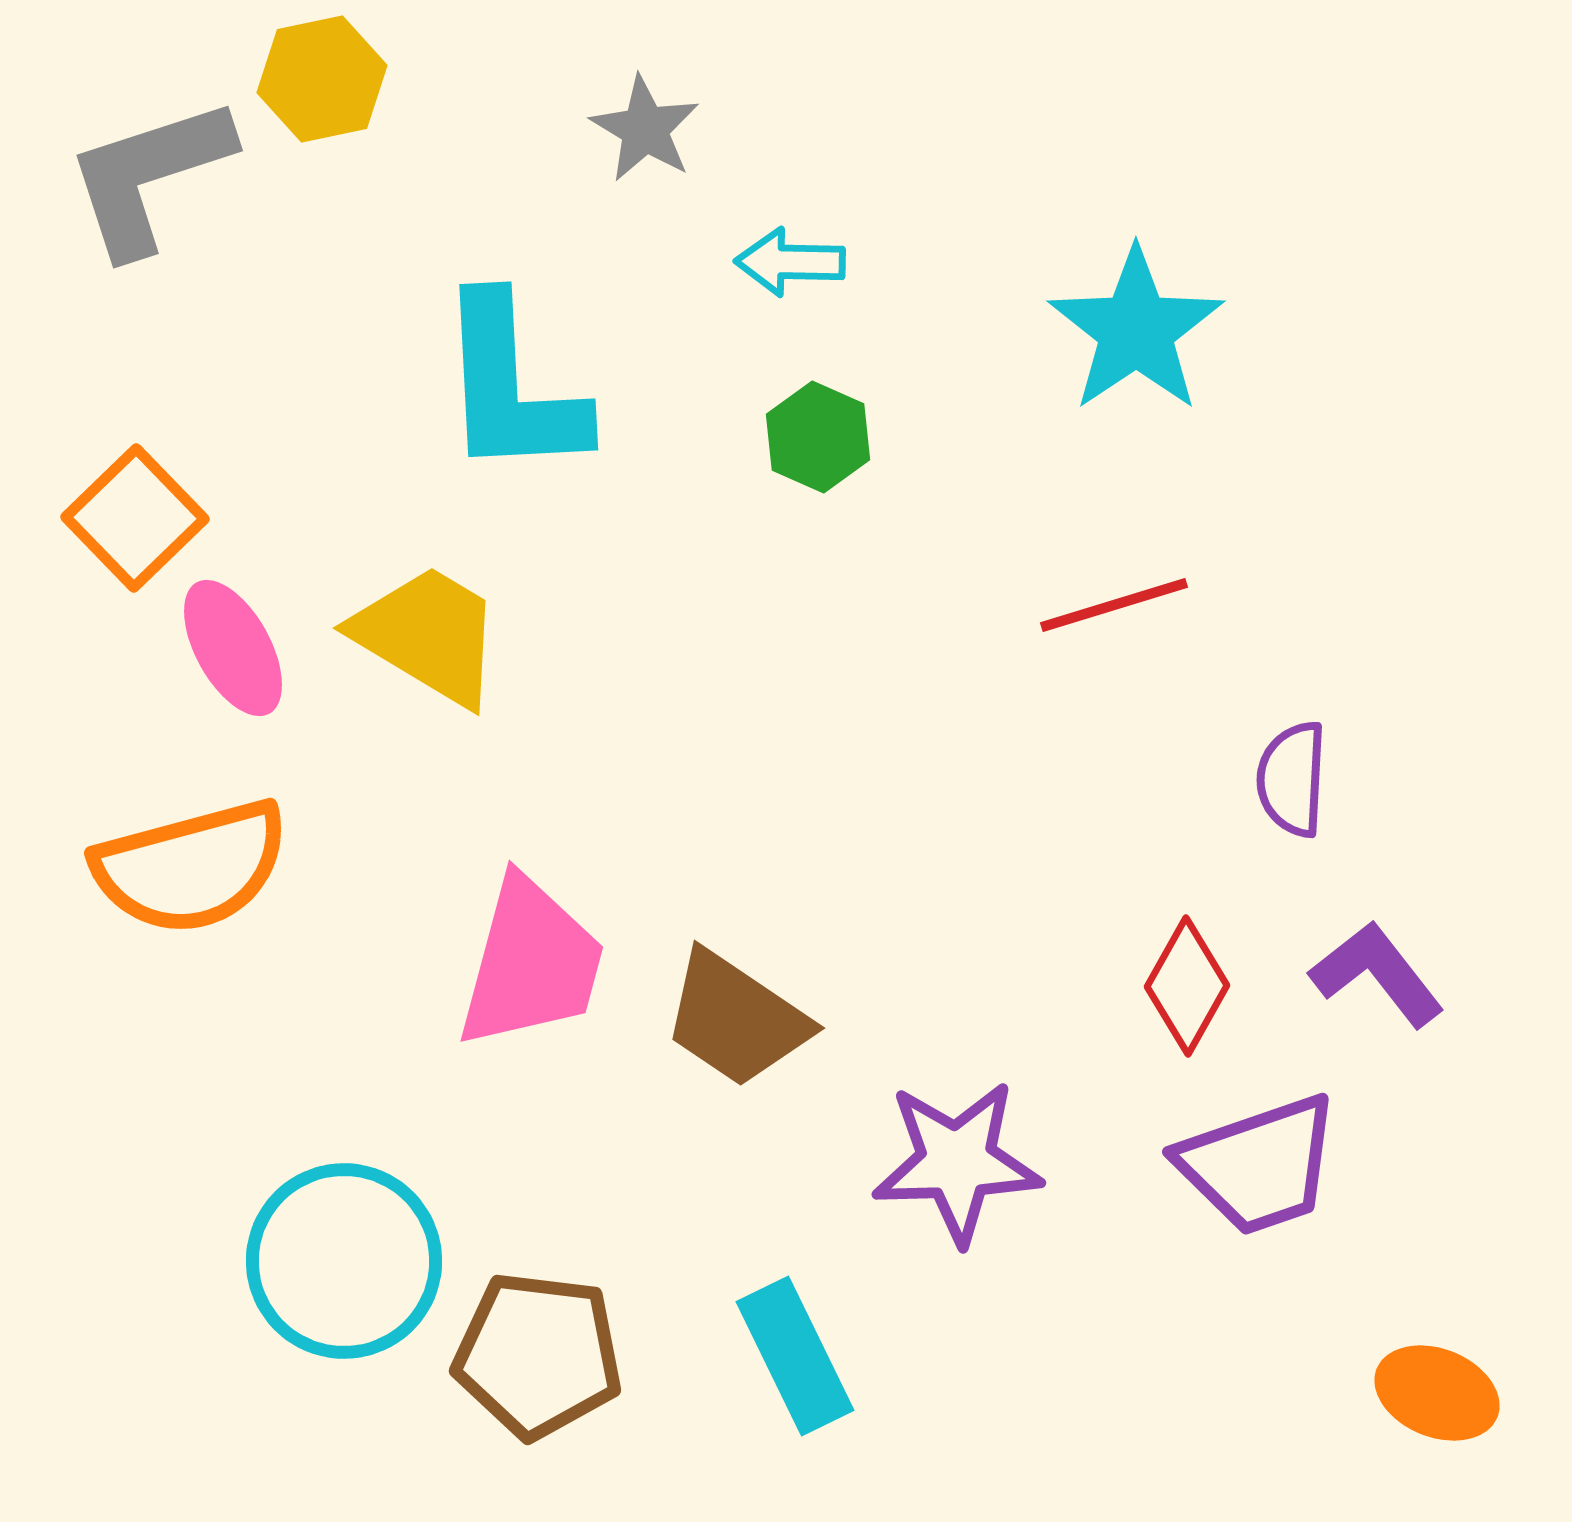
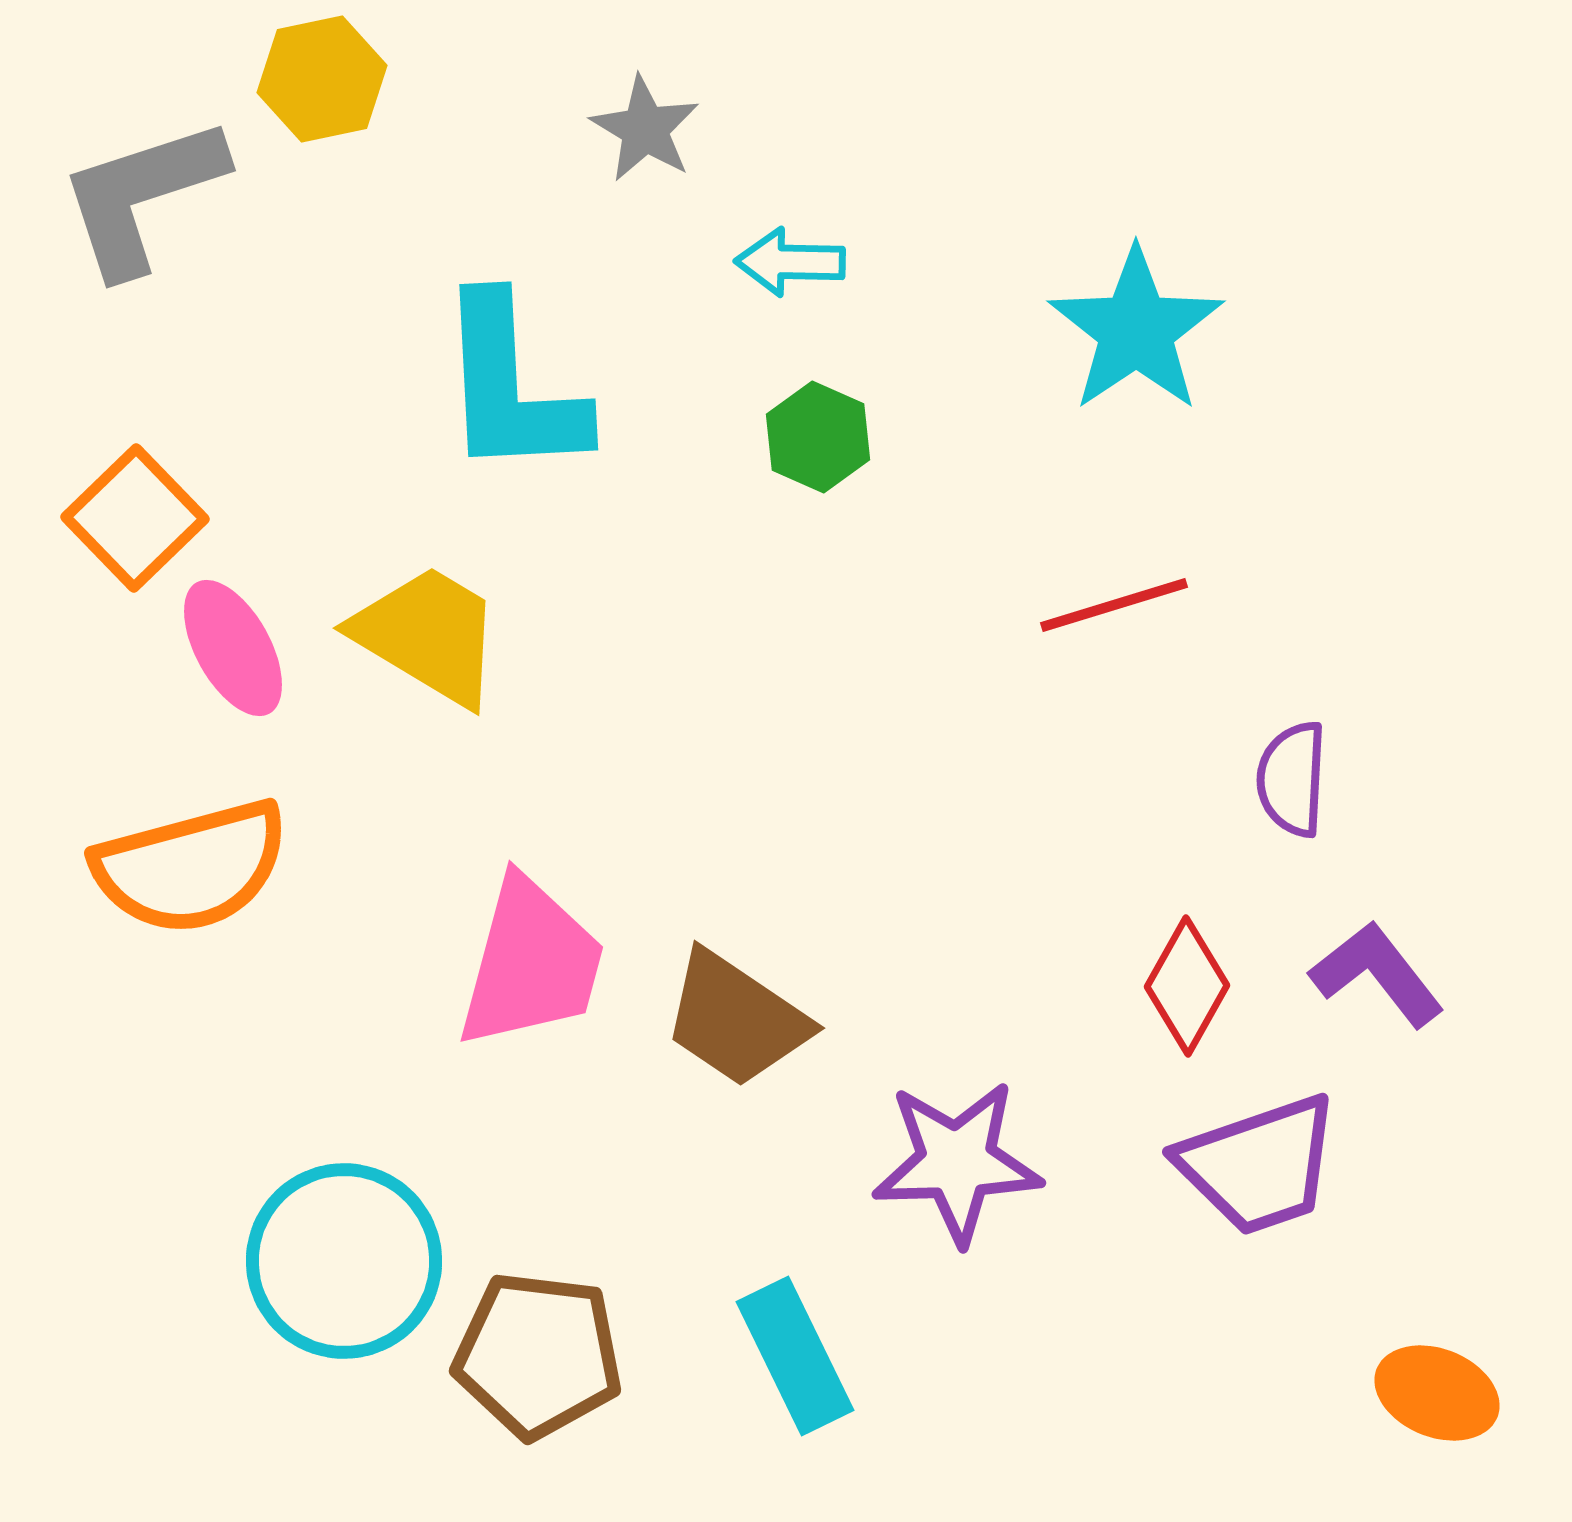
gray L-shape: moved 7 px left, 20 px down
